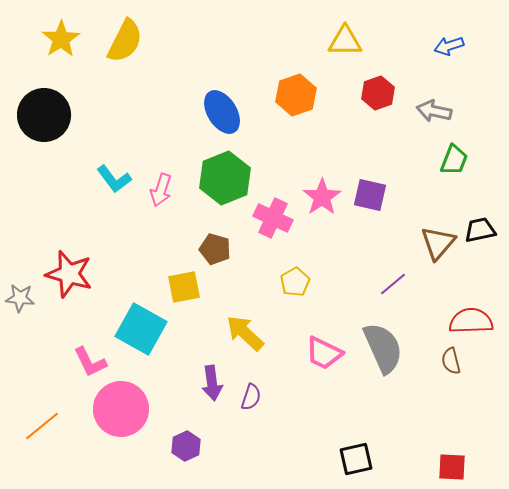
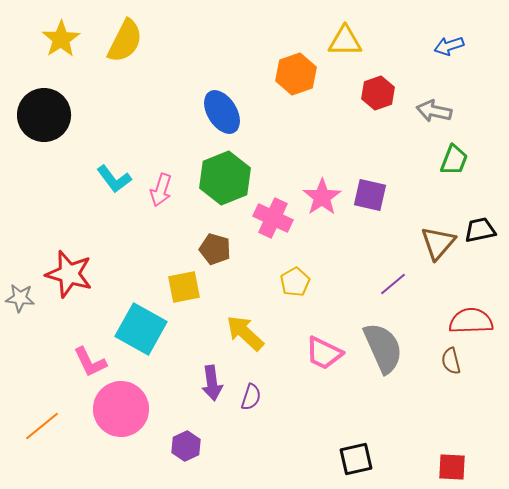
orange hexagon: moved 21 px up
